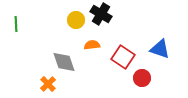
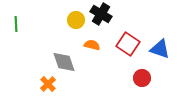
orange semicircle: rotated 21 degrees clockwise
red square: moved 5 px right, 13 px up
